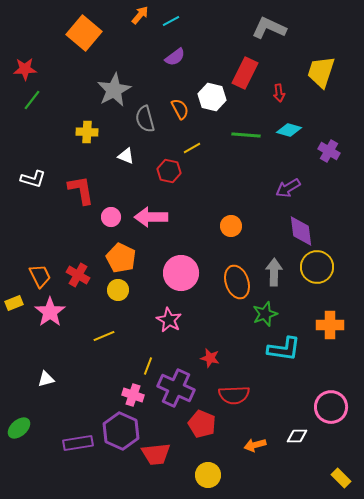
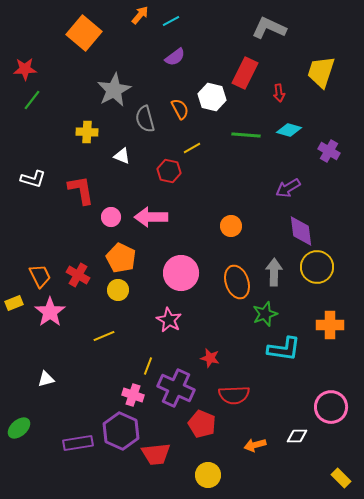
white triangle at (126, 156): moved 4 px left
